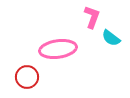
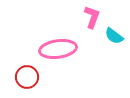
cyan semicircle: moved 3 px right, 2 px up
